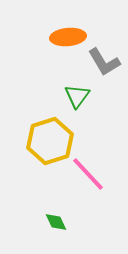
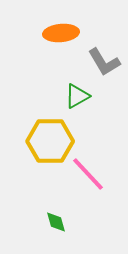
orange ellipse: moved 7 px left, 4 px up
green triangle: rotated 24 degrees clockwise
yellow hexagon: rotated 18 degrees clockwise
green diamond: rotated 10 degrees clockwise
